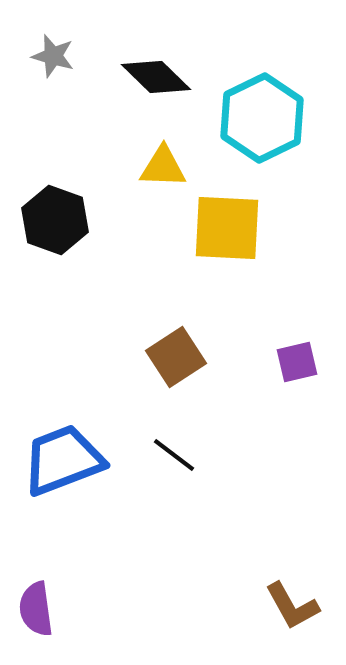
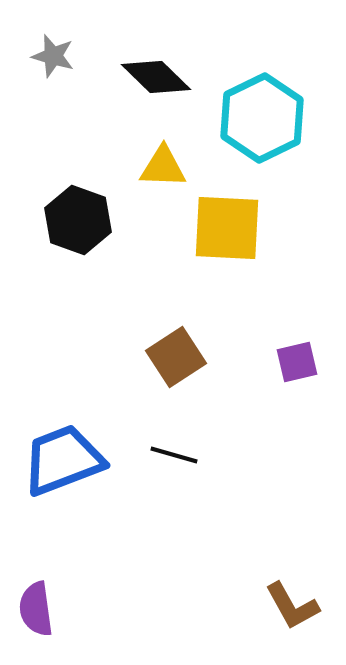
black hexagon: moved 23 px right
black line: rotated 21 degrees counterclockwise
